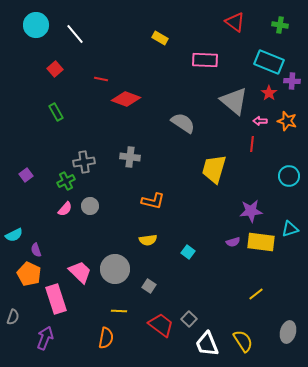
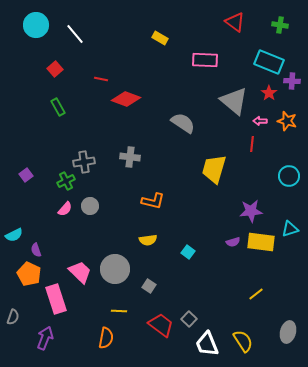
green rectangle at (56, 112): moved 2 px right, 5 px up
